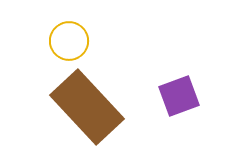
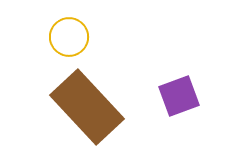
yellow circle: moved 4 px up
